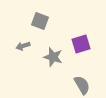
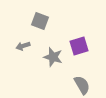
purple square: moved 2 px left, 2 px down
